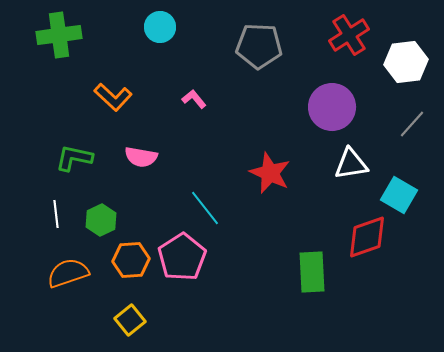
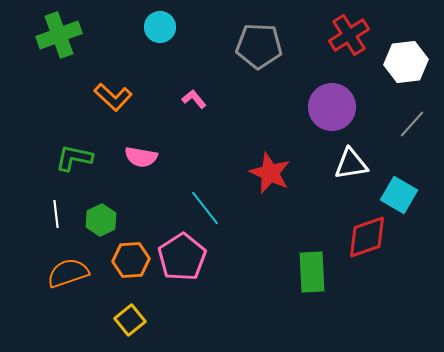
green cross: rotated 12 degrees counterclockwise
